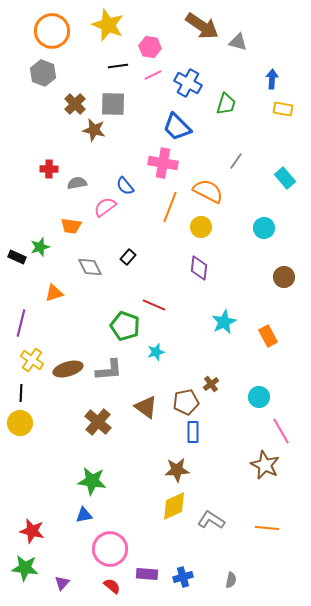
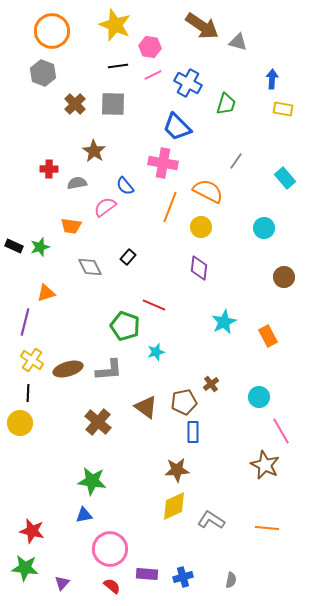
yellow star at (108, 25): moved 7 px right
brown star at (94, 130): moved 21 px down; rotated 20 degrees clockwise
black rectangle at (17, 257): moved 3 px left, 11 px up
orange triangle at (54, 293): moved 8 px left
purple line at (21, 323): moved 4 px right, 1 px up
black line at (21, 393): moved 7 px right
brown pentagon at (186, 402): moved 2 px left
